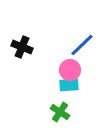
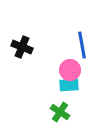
blue line: rotated 56 degrees counterclockwise
